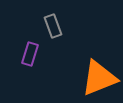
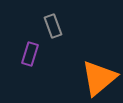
orange triangle: rotated 18 degrees counterclockwise
